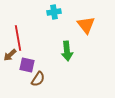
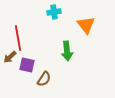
brown arrow: moved 2 px down
brown semicircle: moved 6 px right
